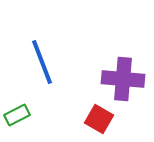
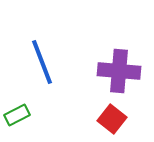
purple cross: moved 4 px left, 8 px up
red square: moved 13 px right; rotated 8 degrees clockwise
